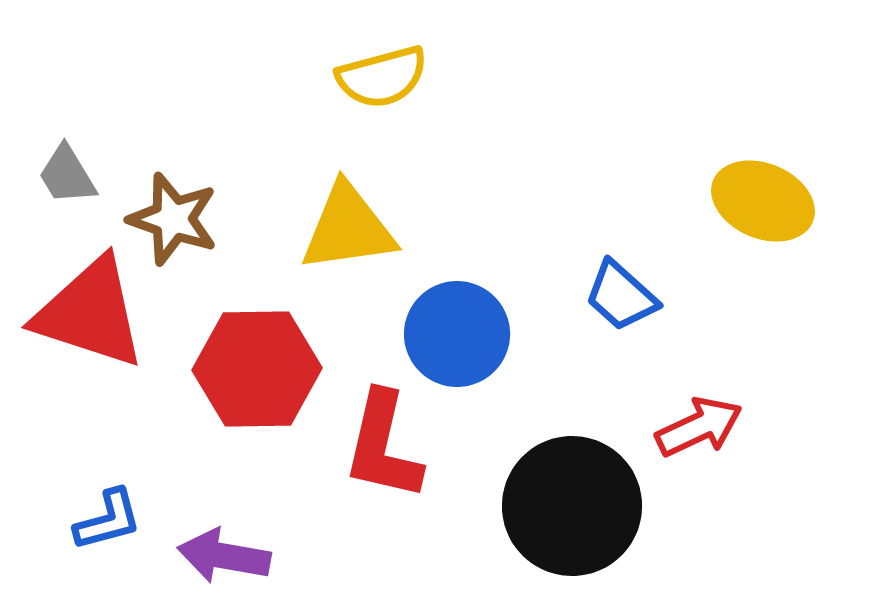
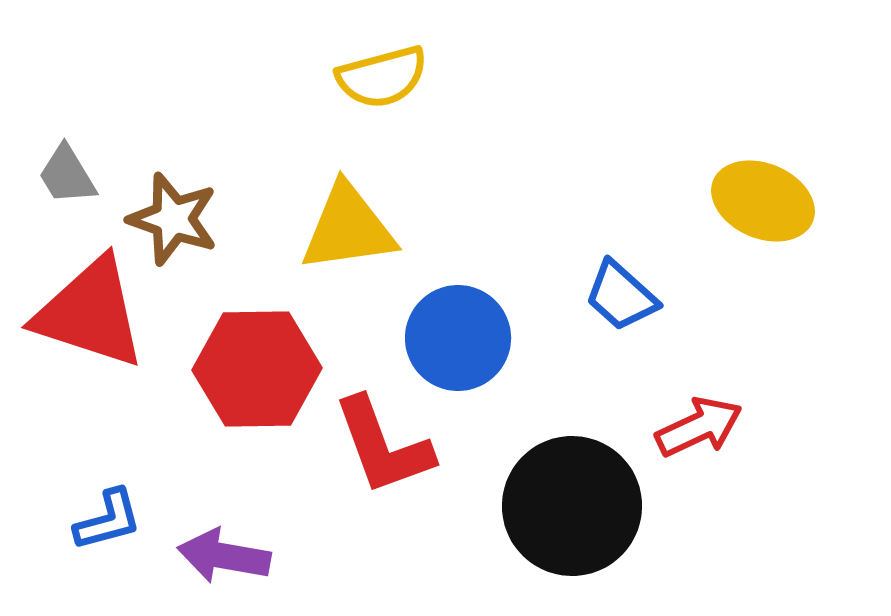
blue circle: moved 1 px right, 4 px down
red L-shape: rotated 33 degrees counterclockwise
